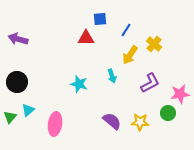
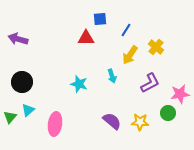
yellow cross: moved 2 px right, 3 px down
black circle: moved 5 px right
